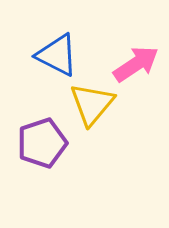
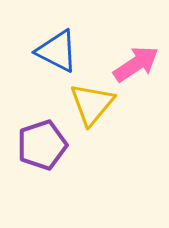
blue triangle: moved 4 px up
purple pentagon: moved 2 px down
